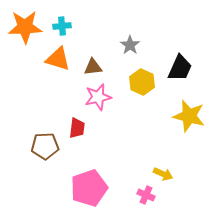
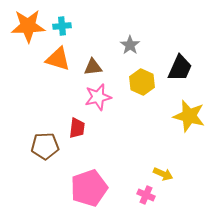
orange star: moved 3 px right, 1 px up
